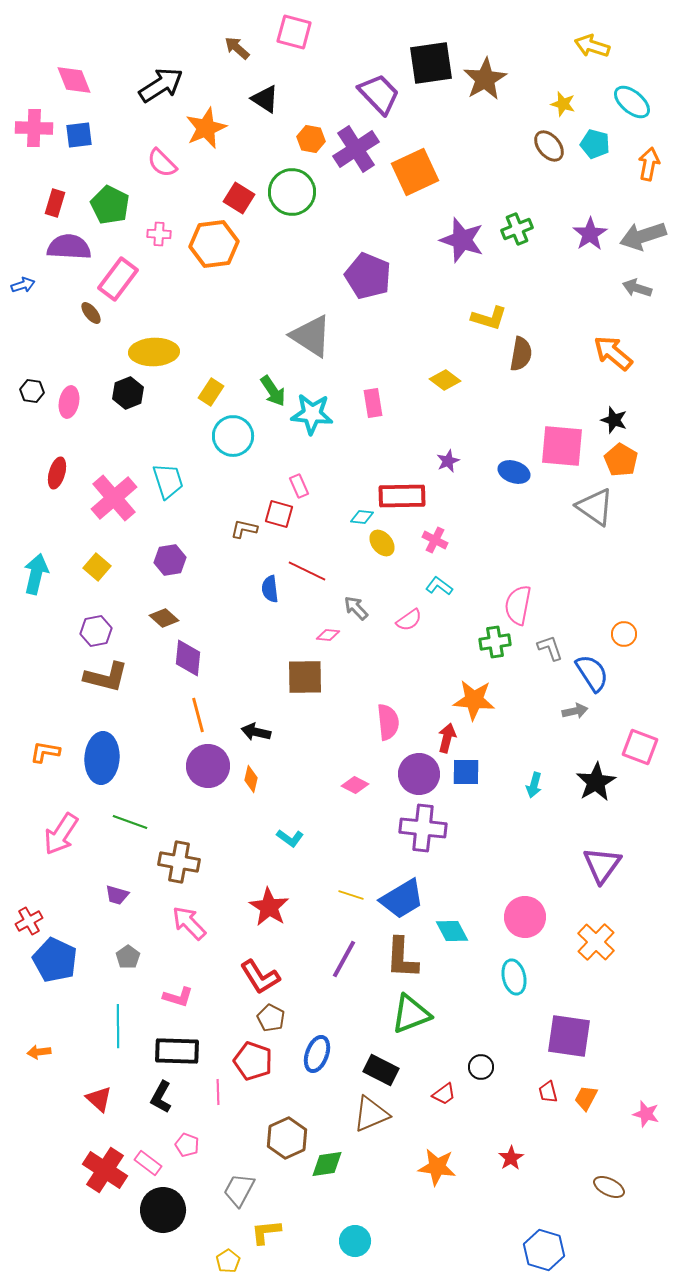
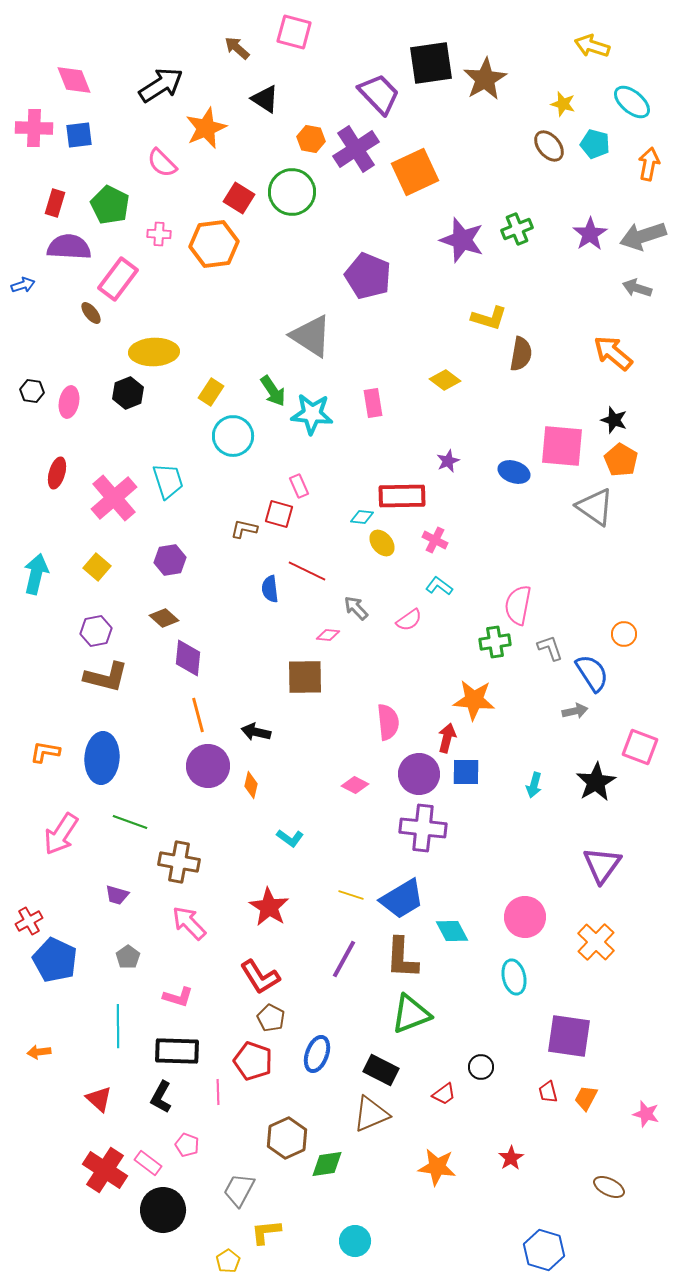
orange diamond at (251, 779): moved 6 px down
